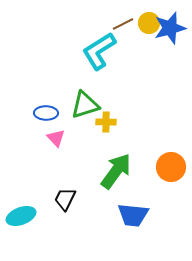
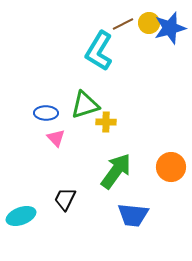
cyan L-shape: rotated 27 degrees counterclockwise
